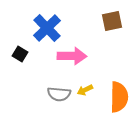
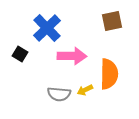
orange semicircle: moved 10 px left, 23 px up
